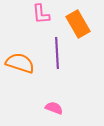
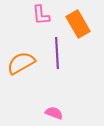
pink L-shape: moved 1 px down
orange semicircle: moved 1 px right; rotated 48 degrees counterclockwise
pink semicircle: moved 5 px down
